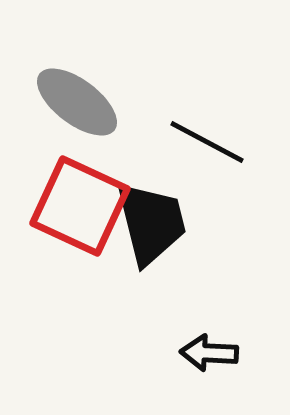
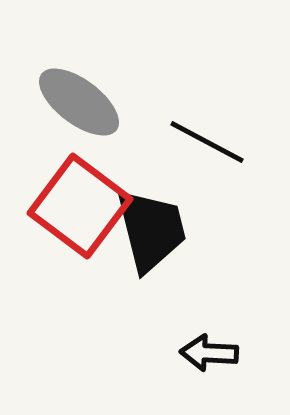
gray ellipse: moved 2 px right
red square: rotated 12 degrees clockwise
black trapezoid: moved 7 px down
